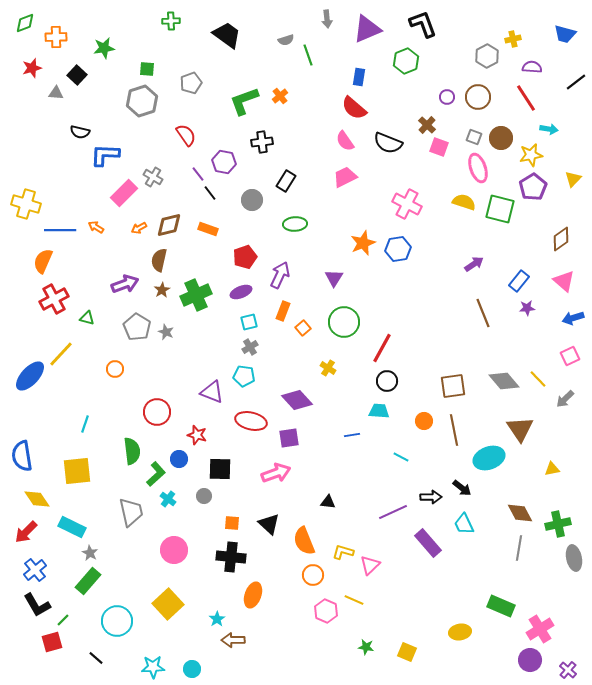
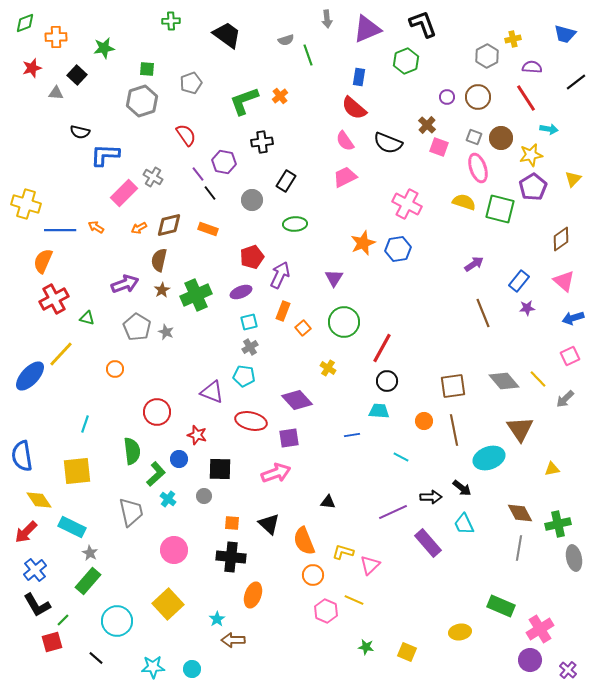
red pentagon at (245, 257): moved 7 px right
yellow diamond at (37, 499): moved 2 px right, 1 px down
